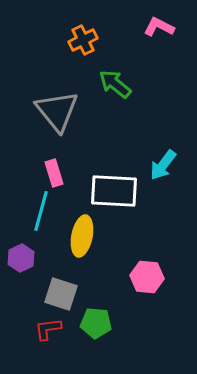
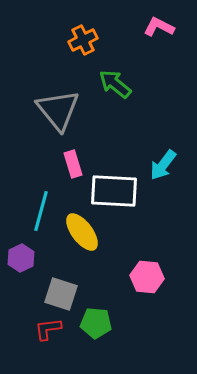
gray triangle: moved 1 px right, 1 px up
pink rectangle: moved 19 px right, 9 px up
yellow ellipse: moved 4 px up; rotated 48 degrees counterclockwise
